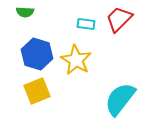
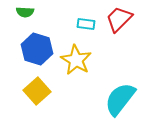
blue hexagon: moved 5 px up
yellow square: rotated 20 degrees counterclockwise
